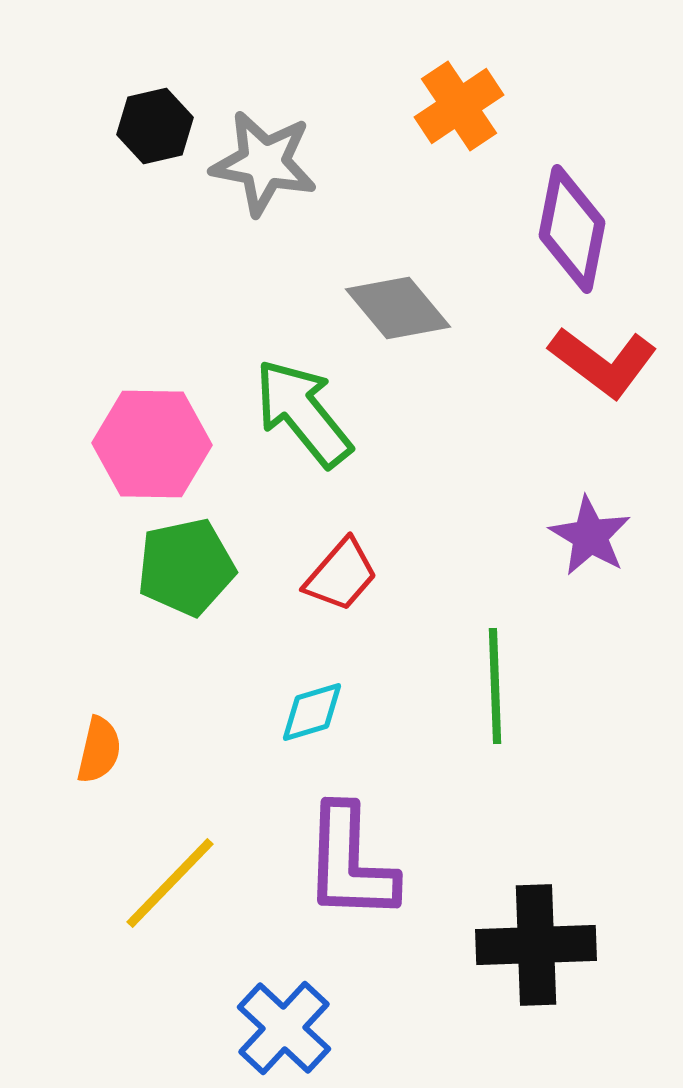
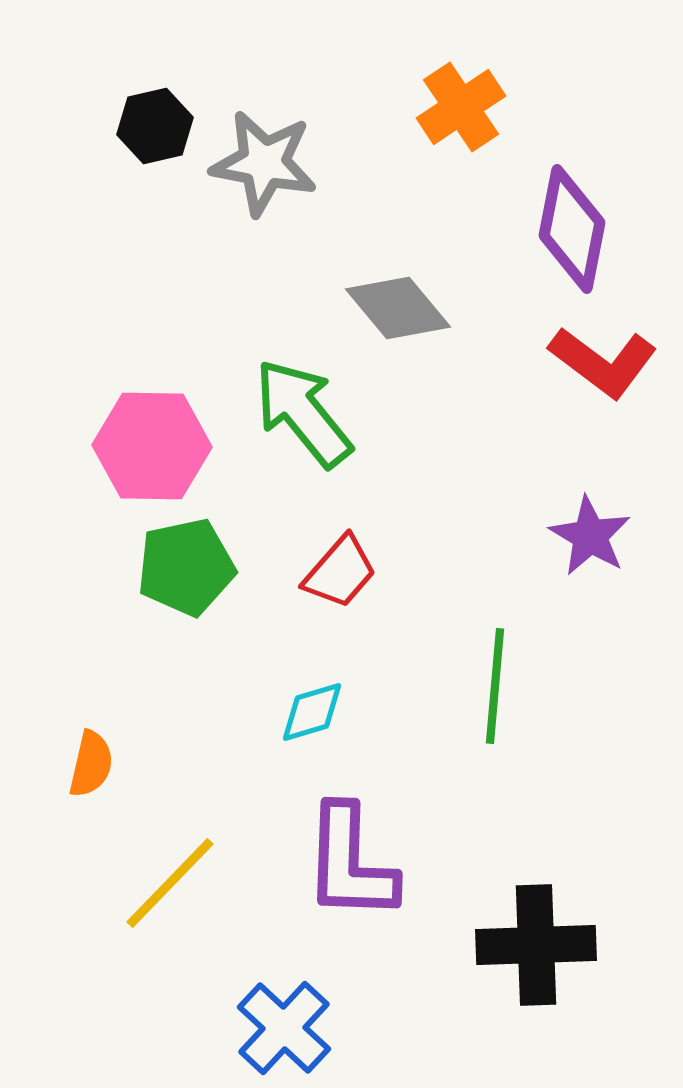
orange cross: moved 2 px right, 1 px down
pink hexagon: moved 2 px down
red trapezoid: moved 1 px left, 3 px up
green line: rotated 7 degrees clockwise
orange semicircle: moved 8 px left, 14 px down
